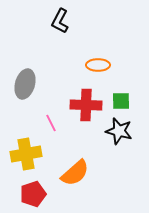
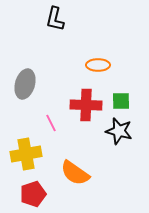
black L-shape: moved 5 px left, 2 px up; rotated 15 degrees counterclockwise
orange semicircle: rotated 76 degrees clockwise
